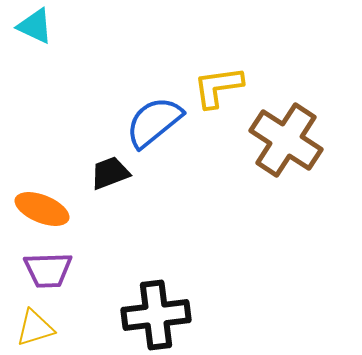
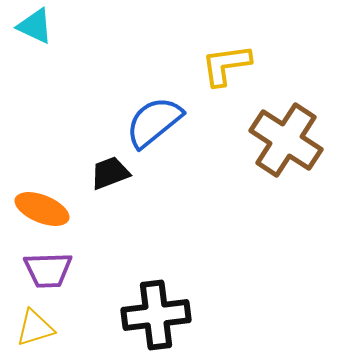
yellow L-shape: moved 8 px right, 22 px up
